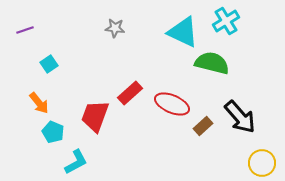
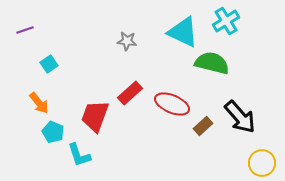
gray star: moved 12 px right, 13 px down
cyan L-shape: moved 3 px right, 7 px up; rotated 100 degrees clockwise
